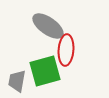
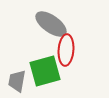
gray ellipse: moved 3 px right, 2 px up
